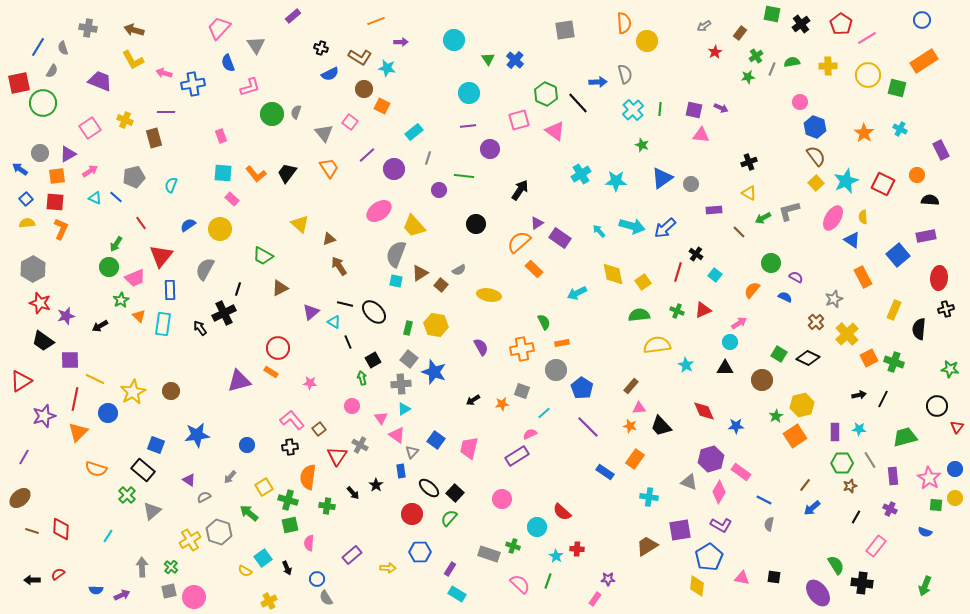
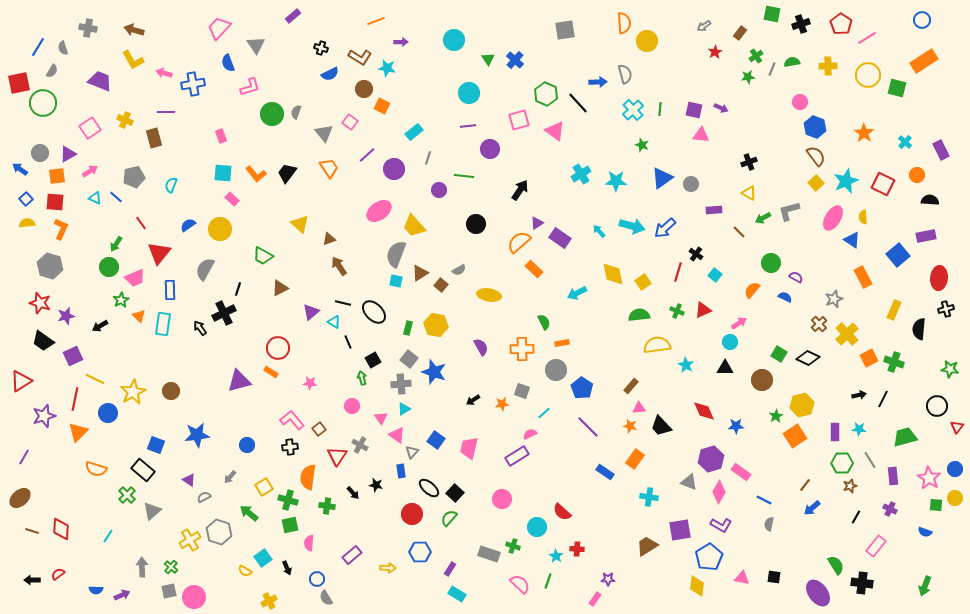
black cross at (801, 24): rotated 18 degrees clockwise
cyan cross at (900, 129): moved 5 px right, 13 px down; rotated 16 degrees clockwise
red triangle at (161, 256): moved 2 px left, 3 px up
gray hexagon at (33, 269): moved 17 px right, 3 px up; rotated 15 degrees counterclockwise
black line at (345, 304): moved 2 px left, 1 px up
brown cross at (816, 322): moved 3 px right, 2 px down
orange cross at (522, 349): rotated 10 degrees clockwise
purple square at (70, 360): moved 3 px right, 4 px up; rotated 24 degrees counterclockwise
black star at (376, 485): rotated 24 degrees counterclockwise
